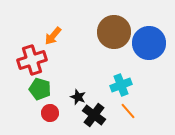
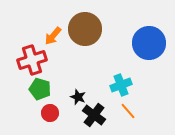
brown circle: moved 29 px left, 3 px up
